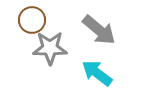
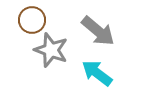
gray arrow: moved 1 px left, 1 px down
gray star: moved 1 px right, 2 px down; rotated 20 degrees clockwise
